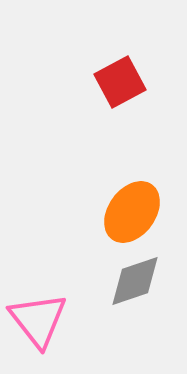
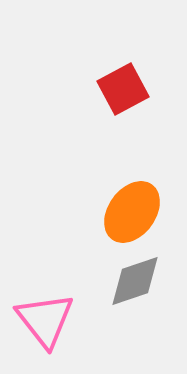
red square: moved 3 px right, 7 px down
pink triangle: moved 7 px right
